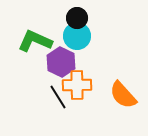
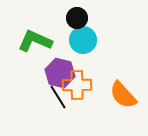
cyan circle: moved 6 px right, 4 px down
purple hexagon: moved 1 px left, 11 px down; rotated 12 degrees counterclockwise
